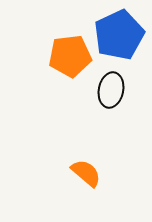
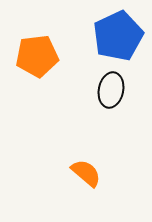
blue pentagon: moved 1 px left, 1 px down
orange pentagon: moved 33 px left
